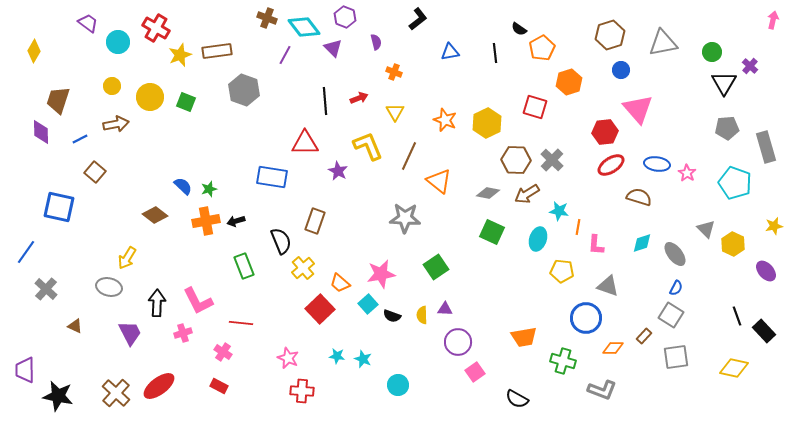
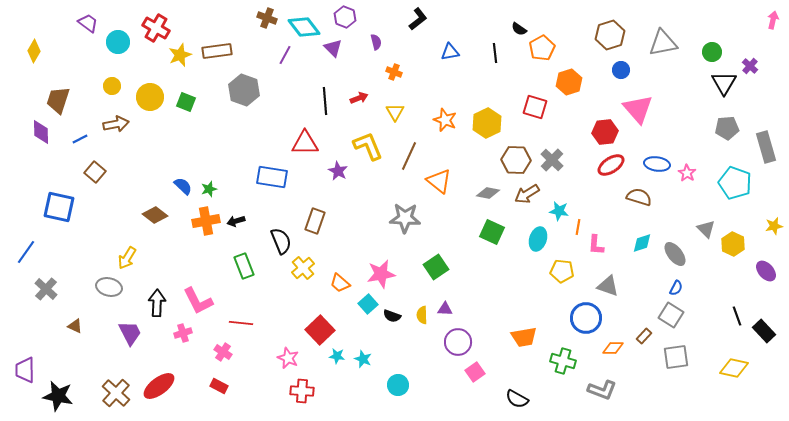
red square at (320, 309): moved 21 px down
